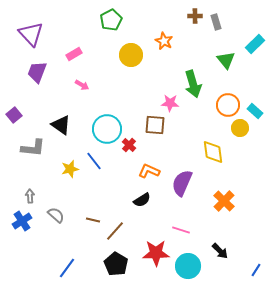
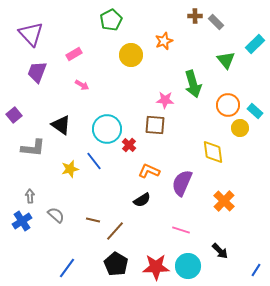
gray rectangle at (216, 22): rotated 28 degrees counterclockwise
orange star at (164, 41): rotated 24 degrees clockwise
pink star at (170, 103): moved 5 px left, 3 px up
red star at (156, 253): moved 14 px down
